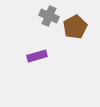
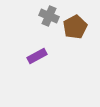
purple rectangle: rotated 12 degrees counterclockwise
